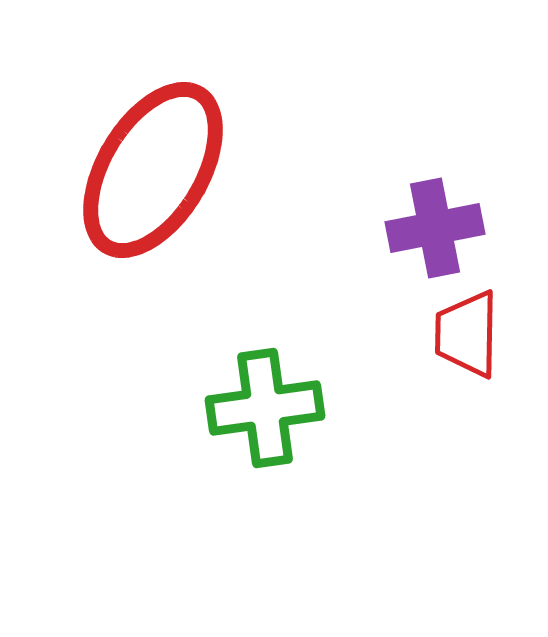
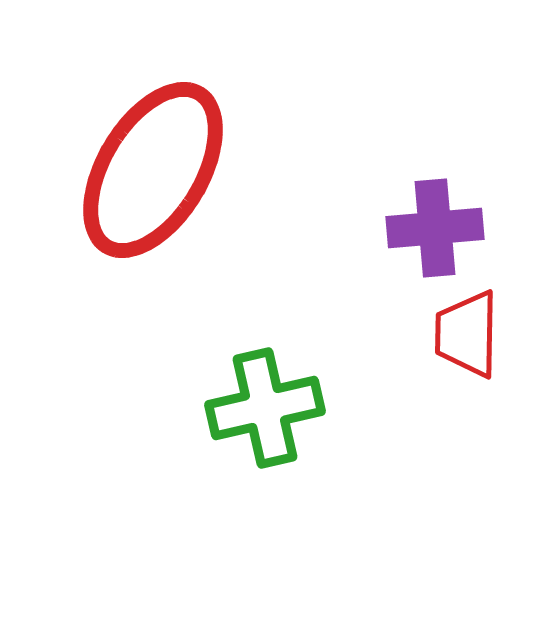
purple cross: rotated 6 degrees clockwise
green cross: rotated 5 degrees counterclockwise
